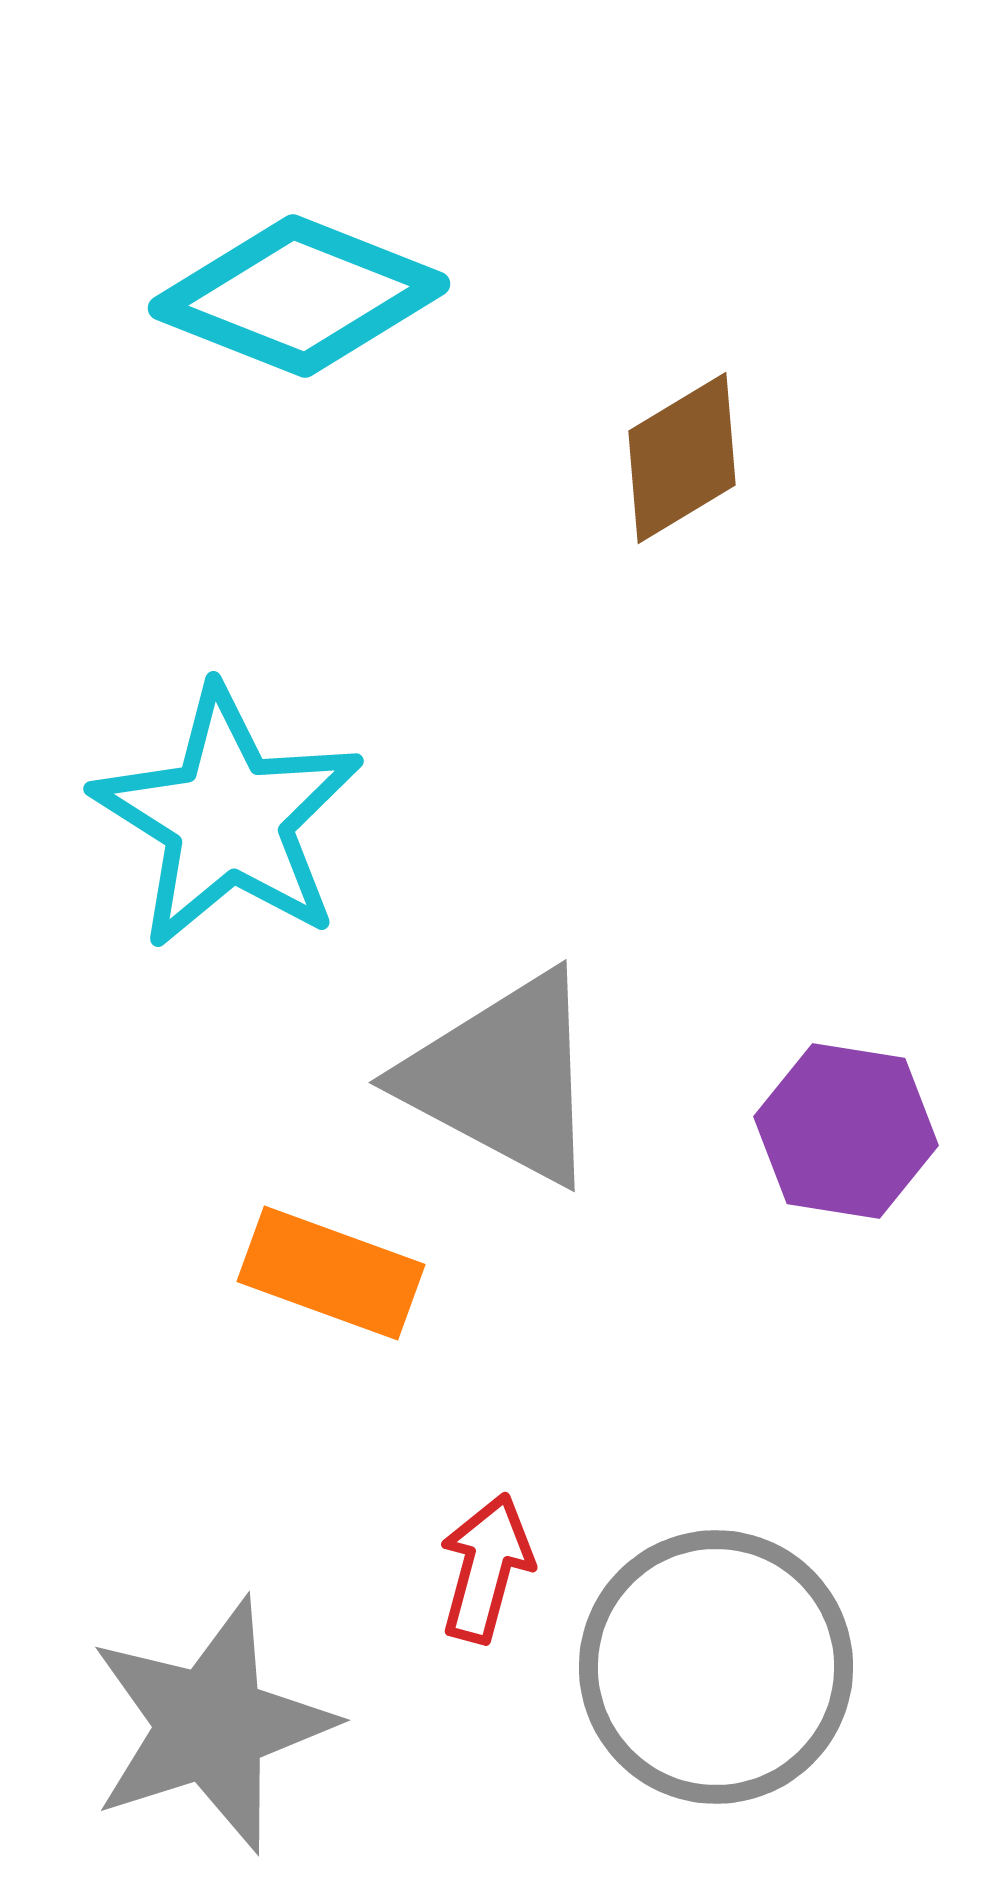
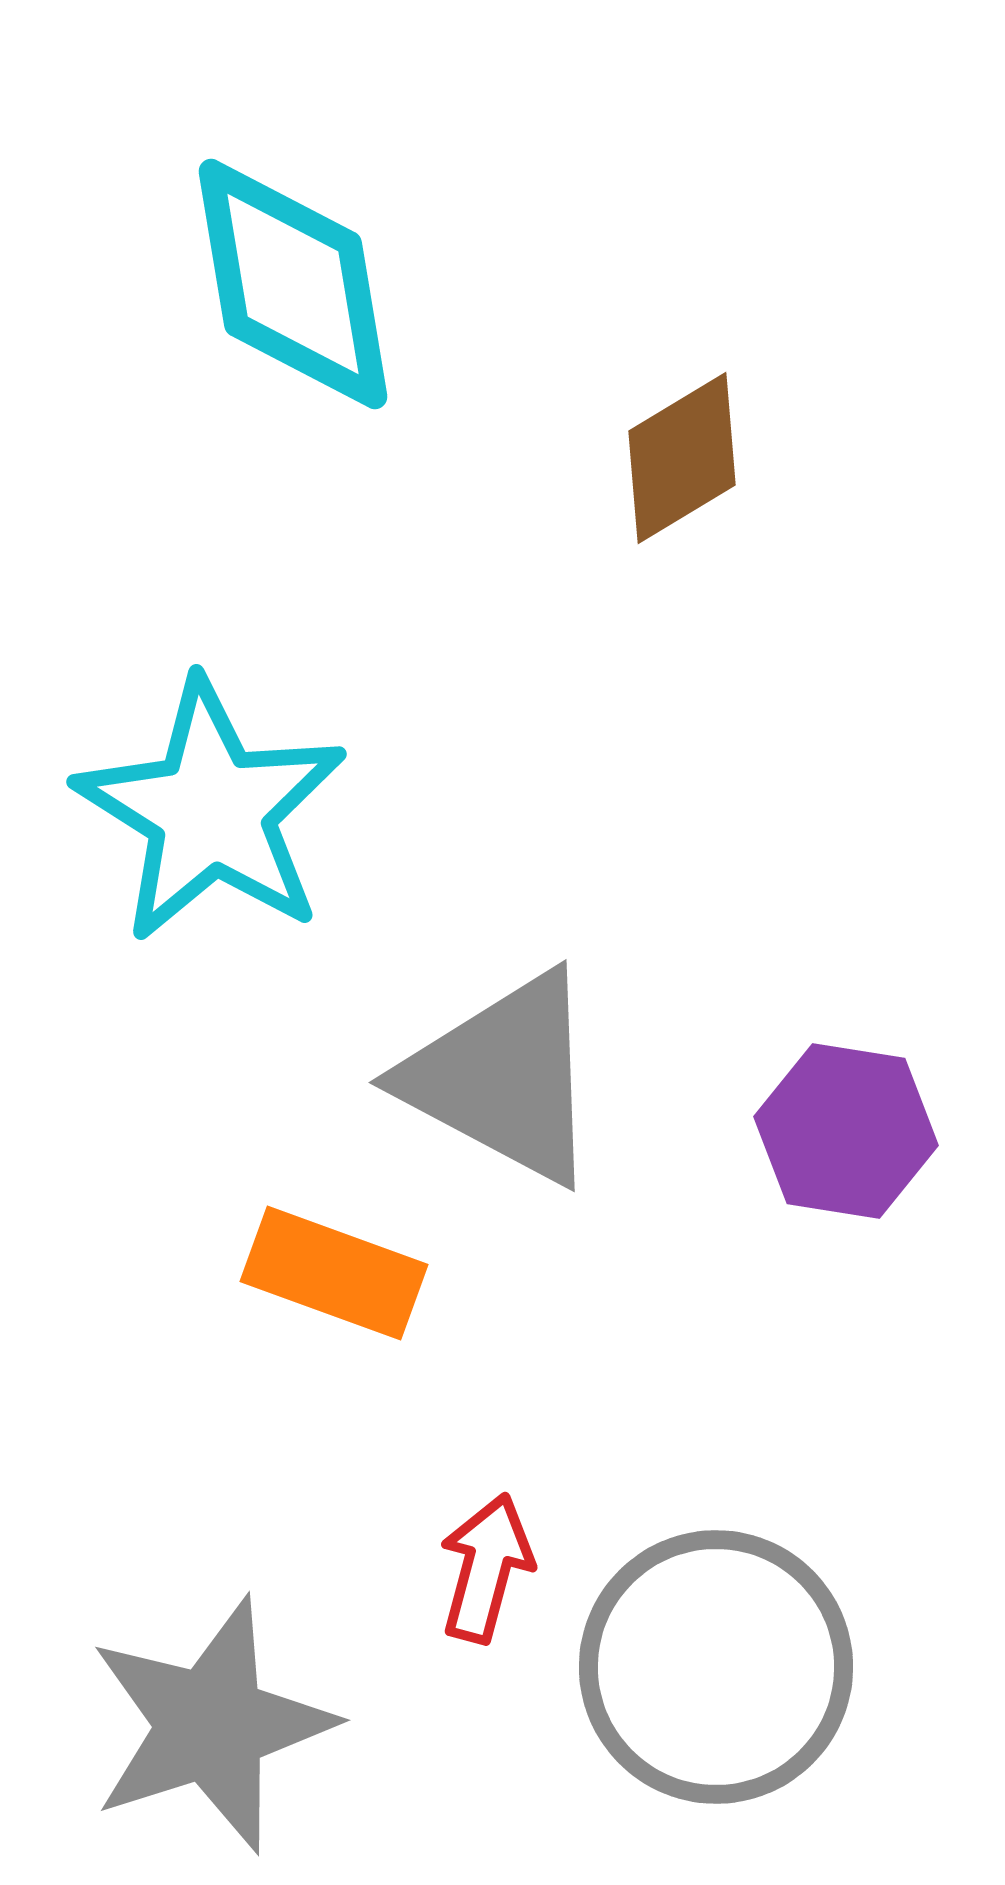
cyan diamond: moved 6 px left, 12 px up; rotated 59 degrees clockwise
cyan star: moved 17 px left, 7 px up
orange rectangle: moved 3 px right
